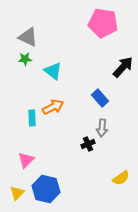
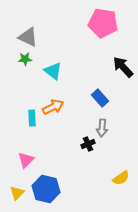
black arrow: rotated 85 degrees counterclockwise
